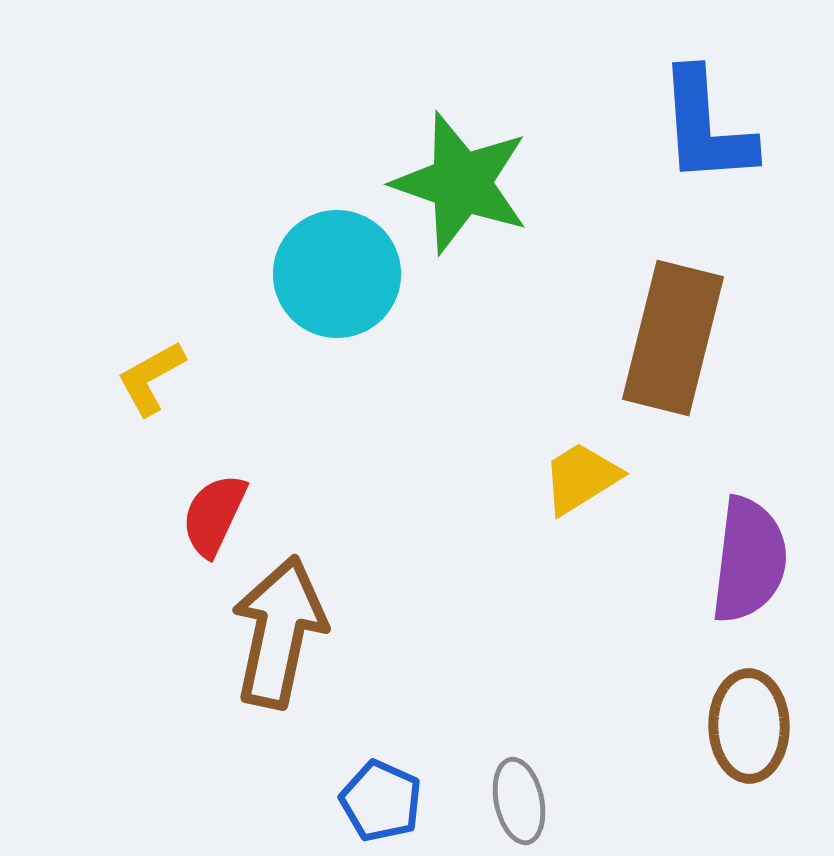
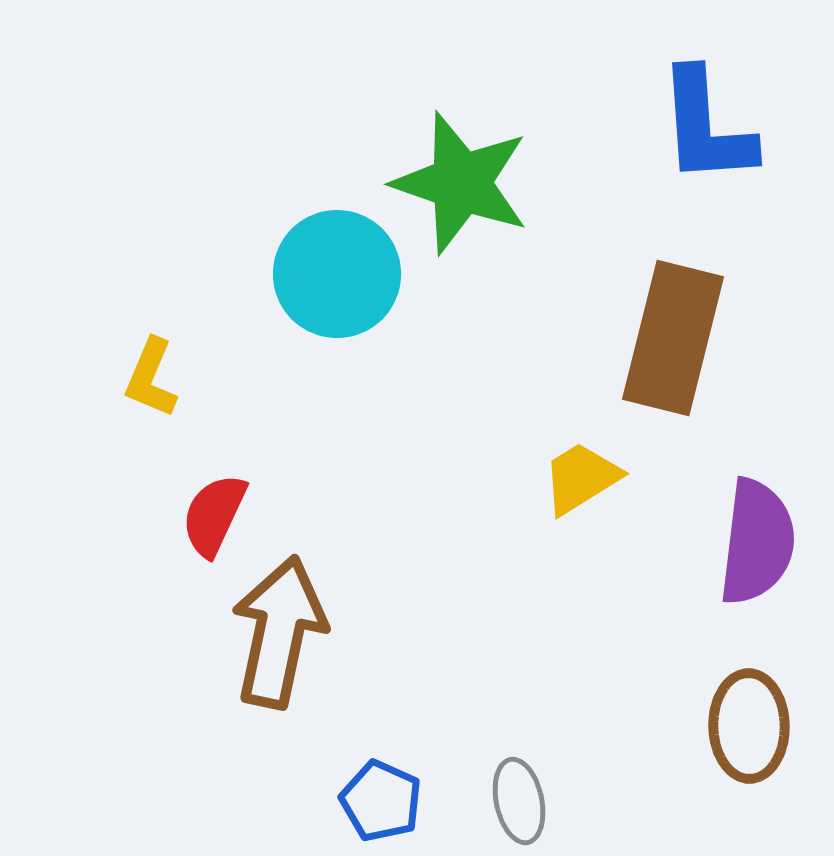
yellow L-shape: rotated 38 degrees counterclockwise
purple semicircle: moved 8 px right, 18 px up
